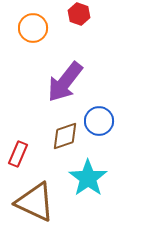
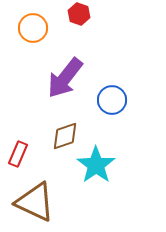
purple arrow: moved 4 px up
blue circle: moved 13 px right, 21 px up
cyan star: moved 8 px right, 13 px up
